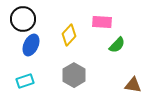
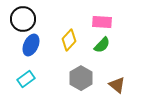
yellow diamond: moved 5 px down
green semicircle: moved 15 px left
gray hexagon: moved 7 px right, 3 px down
cyan rectangle: moved 1 px right, 2 px up; rotated 18 degrees counterclockwise
brown triangle: moved 16 px left; rotated 30 degrees clockwise
